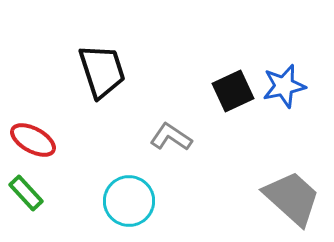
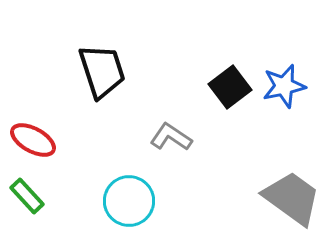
black square: moved 3 px left, 4 px up; rotated 12 degrees counterclockwise
green rectangle: moved 1 px right, 3 px down
gray trapezoid: rotated 6 degrees counterclockwise
